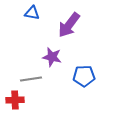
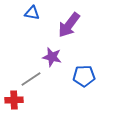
gray line: rotated 25 degrees counterclockwise
red cross: moved 1 px left
